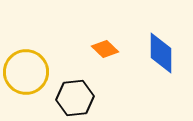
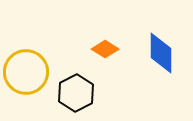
orange diamond: rotated 12 degrees counterclockwise
black hexagon: moved 1 px right, 5 px up; rotated 21 degrees counterclockwise
